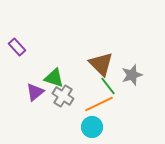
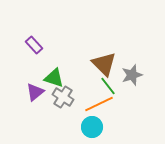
purple rectangle: moved 17 px right, 2 px up
brown triangle: moved 3 px right
gray cross: moved 1 px down
